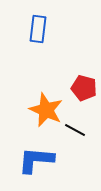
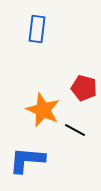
blue rectangle: moved 1 px left
orange star: moved 3 px left
blue L-shape: moved 9 px left
